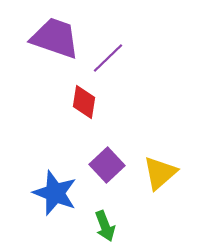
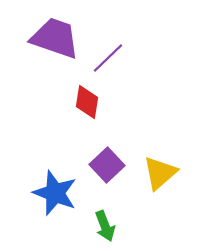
red diamond: moved 3 px right
